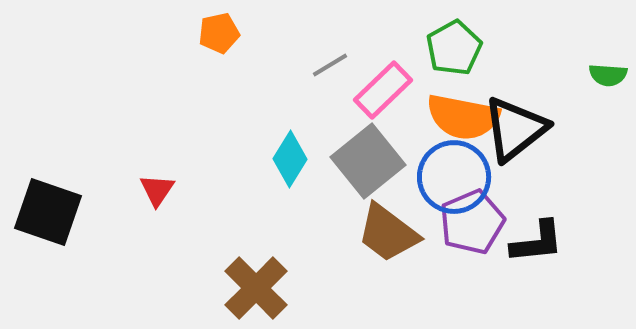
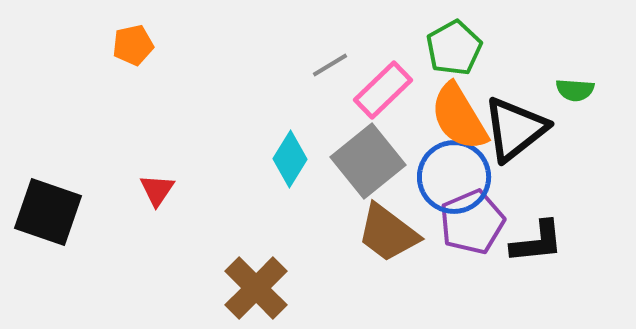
orange pentagon: moved 86 px left, 12 px down
green semicircle: moved 33 px left, 15 px down
orange semicircle: moved 4 px left; rotated 48 degrees clockwise
